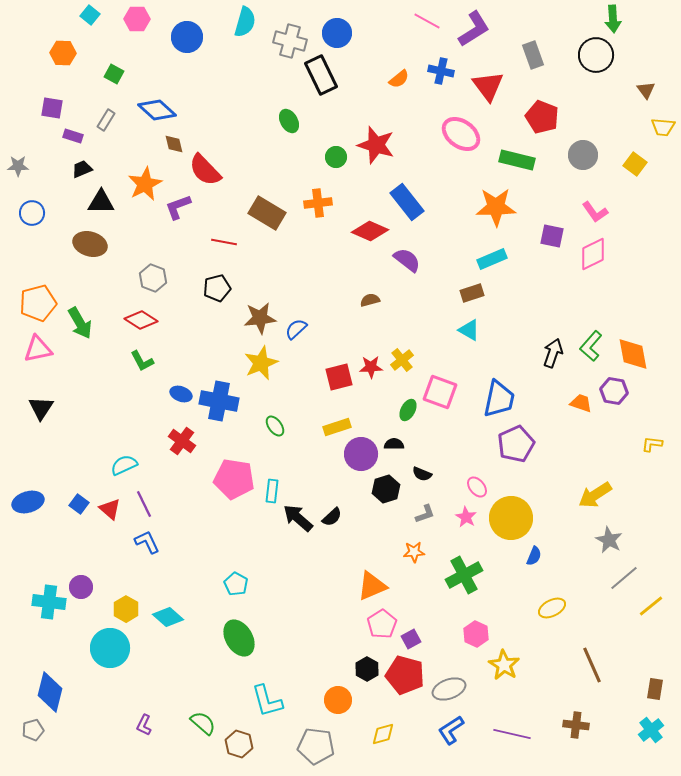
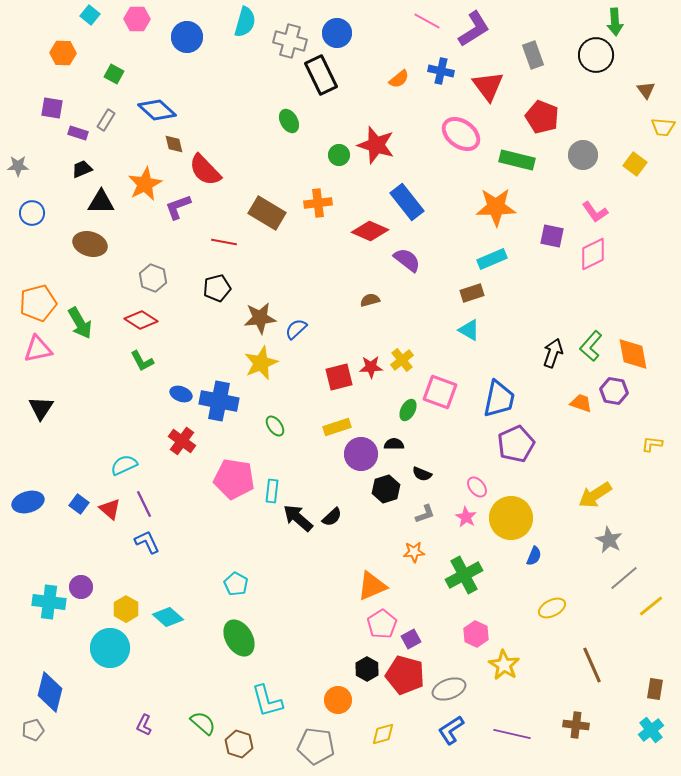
green arrow at (613, 19): moved 2 px right, 3 px down
purple rectangle at (73, 136): moved 5 px right, 3 px up
green circle at (336, 157): moved 3 px right, 2 px up
